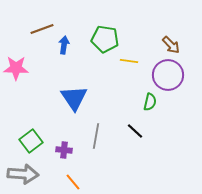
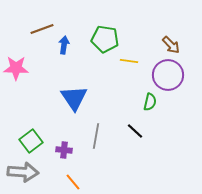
gray arrow: moved 2 px up
